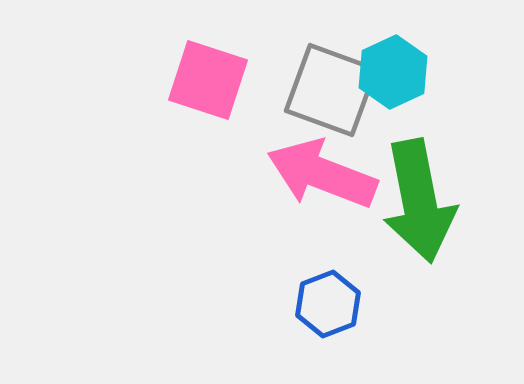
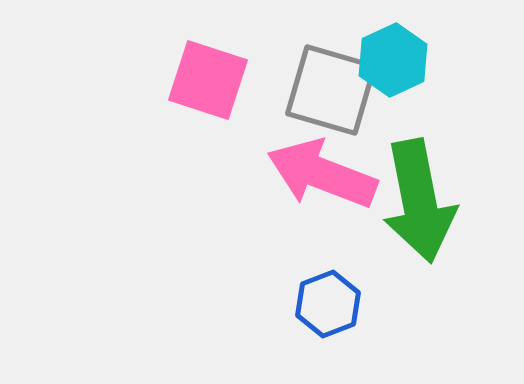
cyan hexagon: moved 12 px up
gray square: rotated 4 degrees counterclockwise
